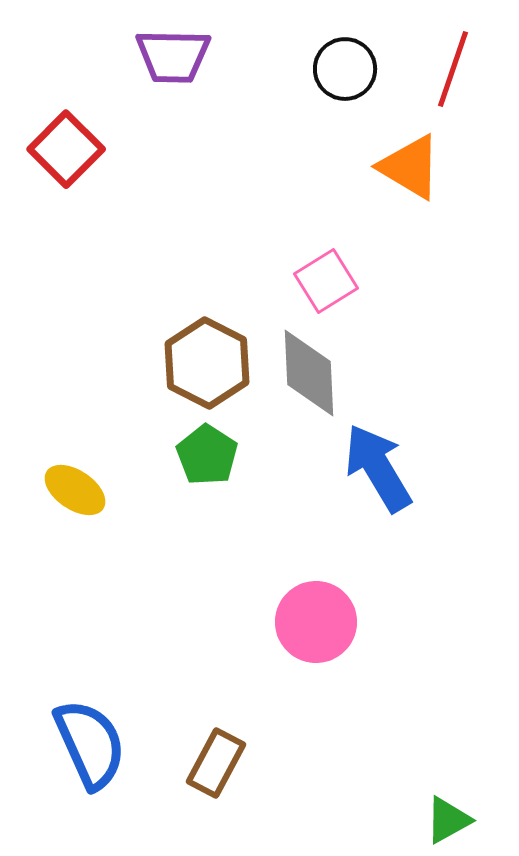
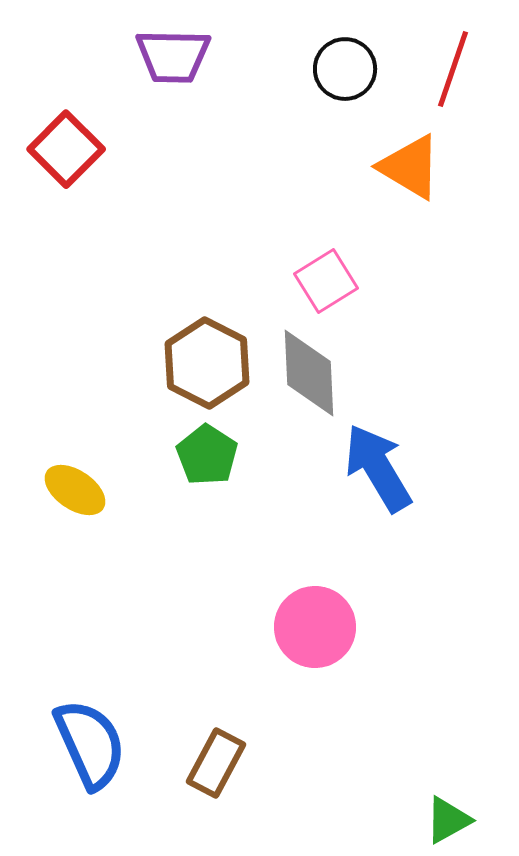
pink circle: moved 1 px left, 5 px down
